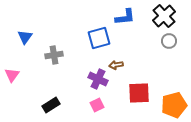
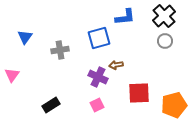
gray circle: moved 4 px left
gray cross: moved 6 px right, 5 px up
purple cross: moved 2 px up
